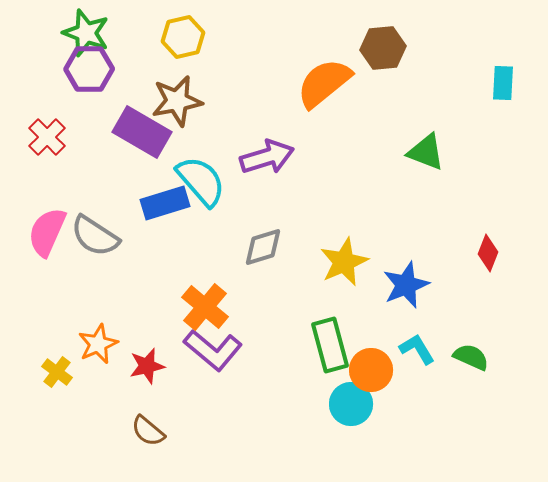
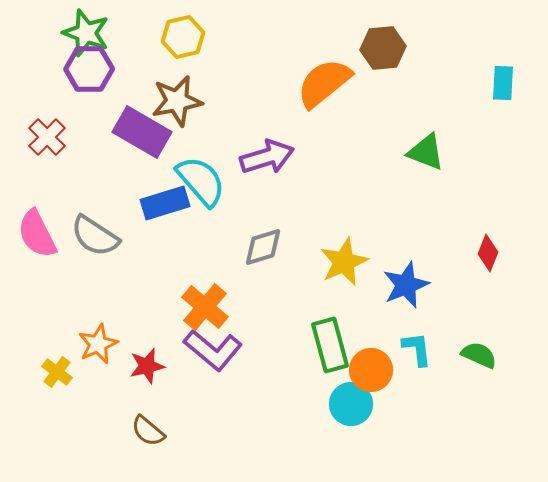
pink semicircle: moved 10 px left, 2 px down; rotated 51 degrees counterclockwise
cyan L-shape: rotated 24 degrees clockwise
green semicircle: moved 8 px right, 2 px up
